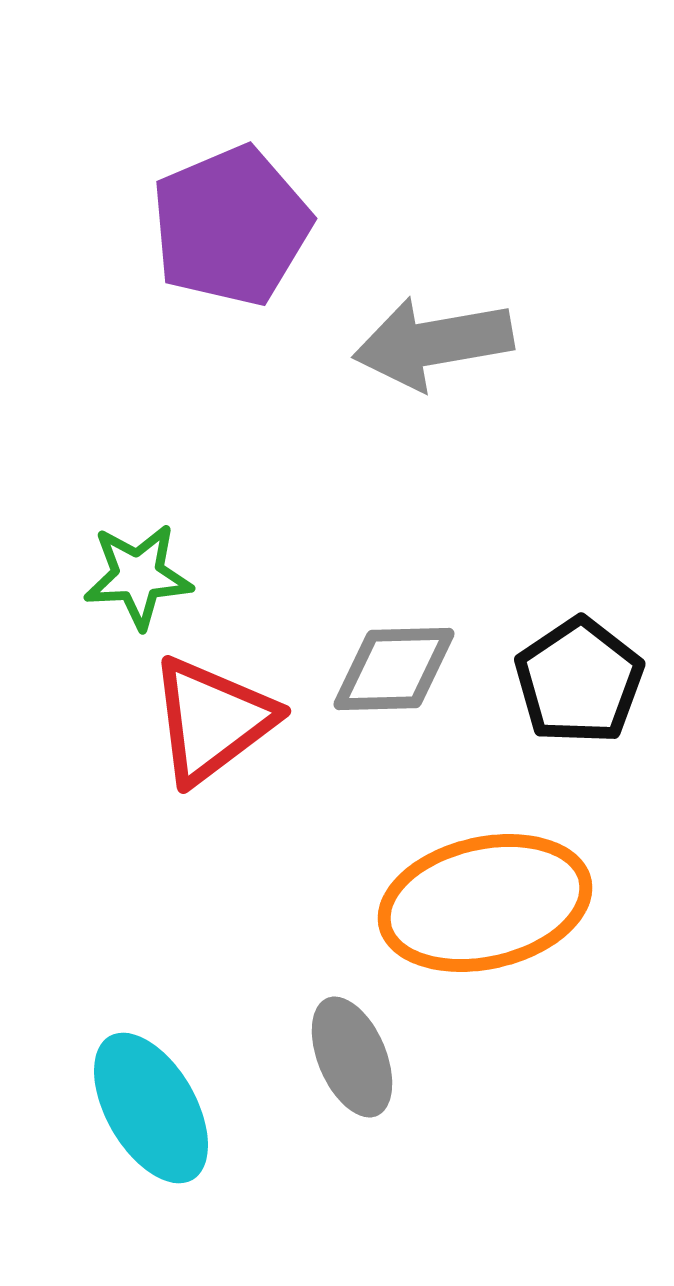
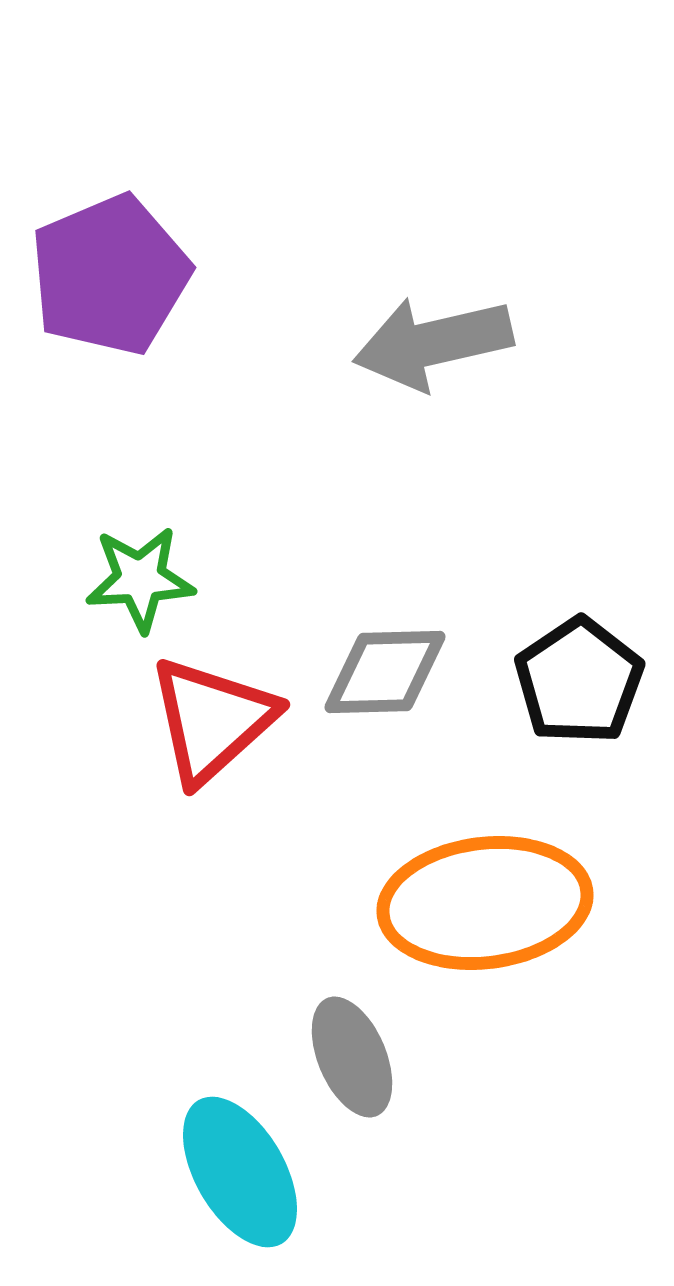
purple pentagon: moved 121 px left, 49 px down
gray arrow: rotated 3 degrees counterclockwise
green star: moved 2 px right, 3 px down
gray diamond: moved 9 px left, 3 px down
red triangle: rotated 5 degrees counterclockwise
orange ellipse: rotated 6 degrees clockwise
cyan ellipse: moved 89 px right, 64 px down
